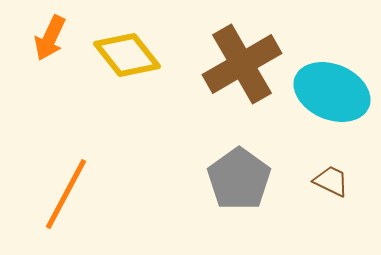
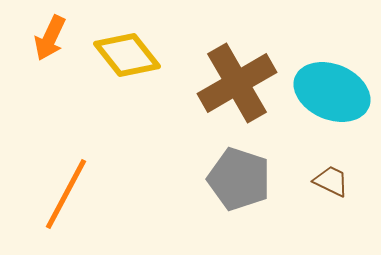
brown cross: moved 5 px left, 19 px down
gray pentagon: rotated 18 degrees counterclockwise
